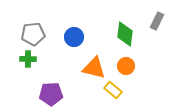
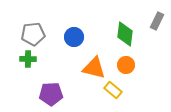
orange circle: moved 1 px up
